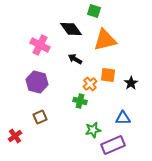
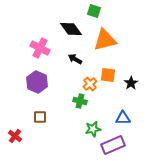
pink cross: moved 3 px down
purple hexagon: rotated 10 degrees clockwise
brown square: rotated 24 degrees clockwise
green star: moved 1 px up
red cross: rotated 16 degrees counterclockwise
